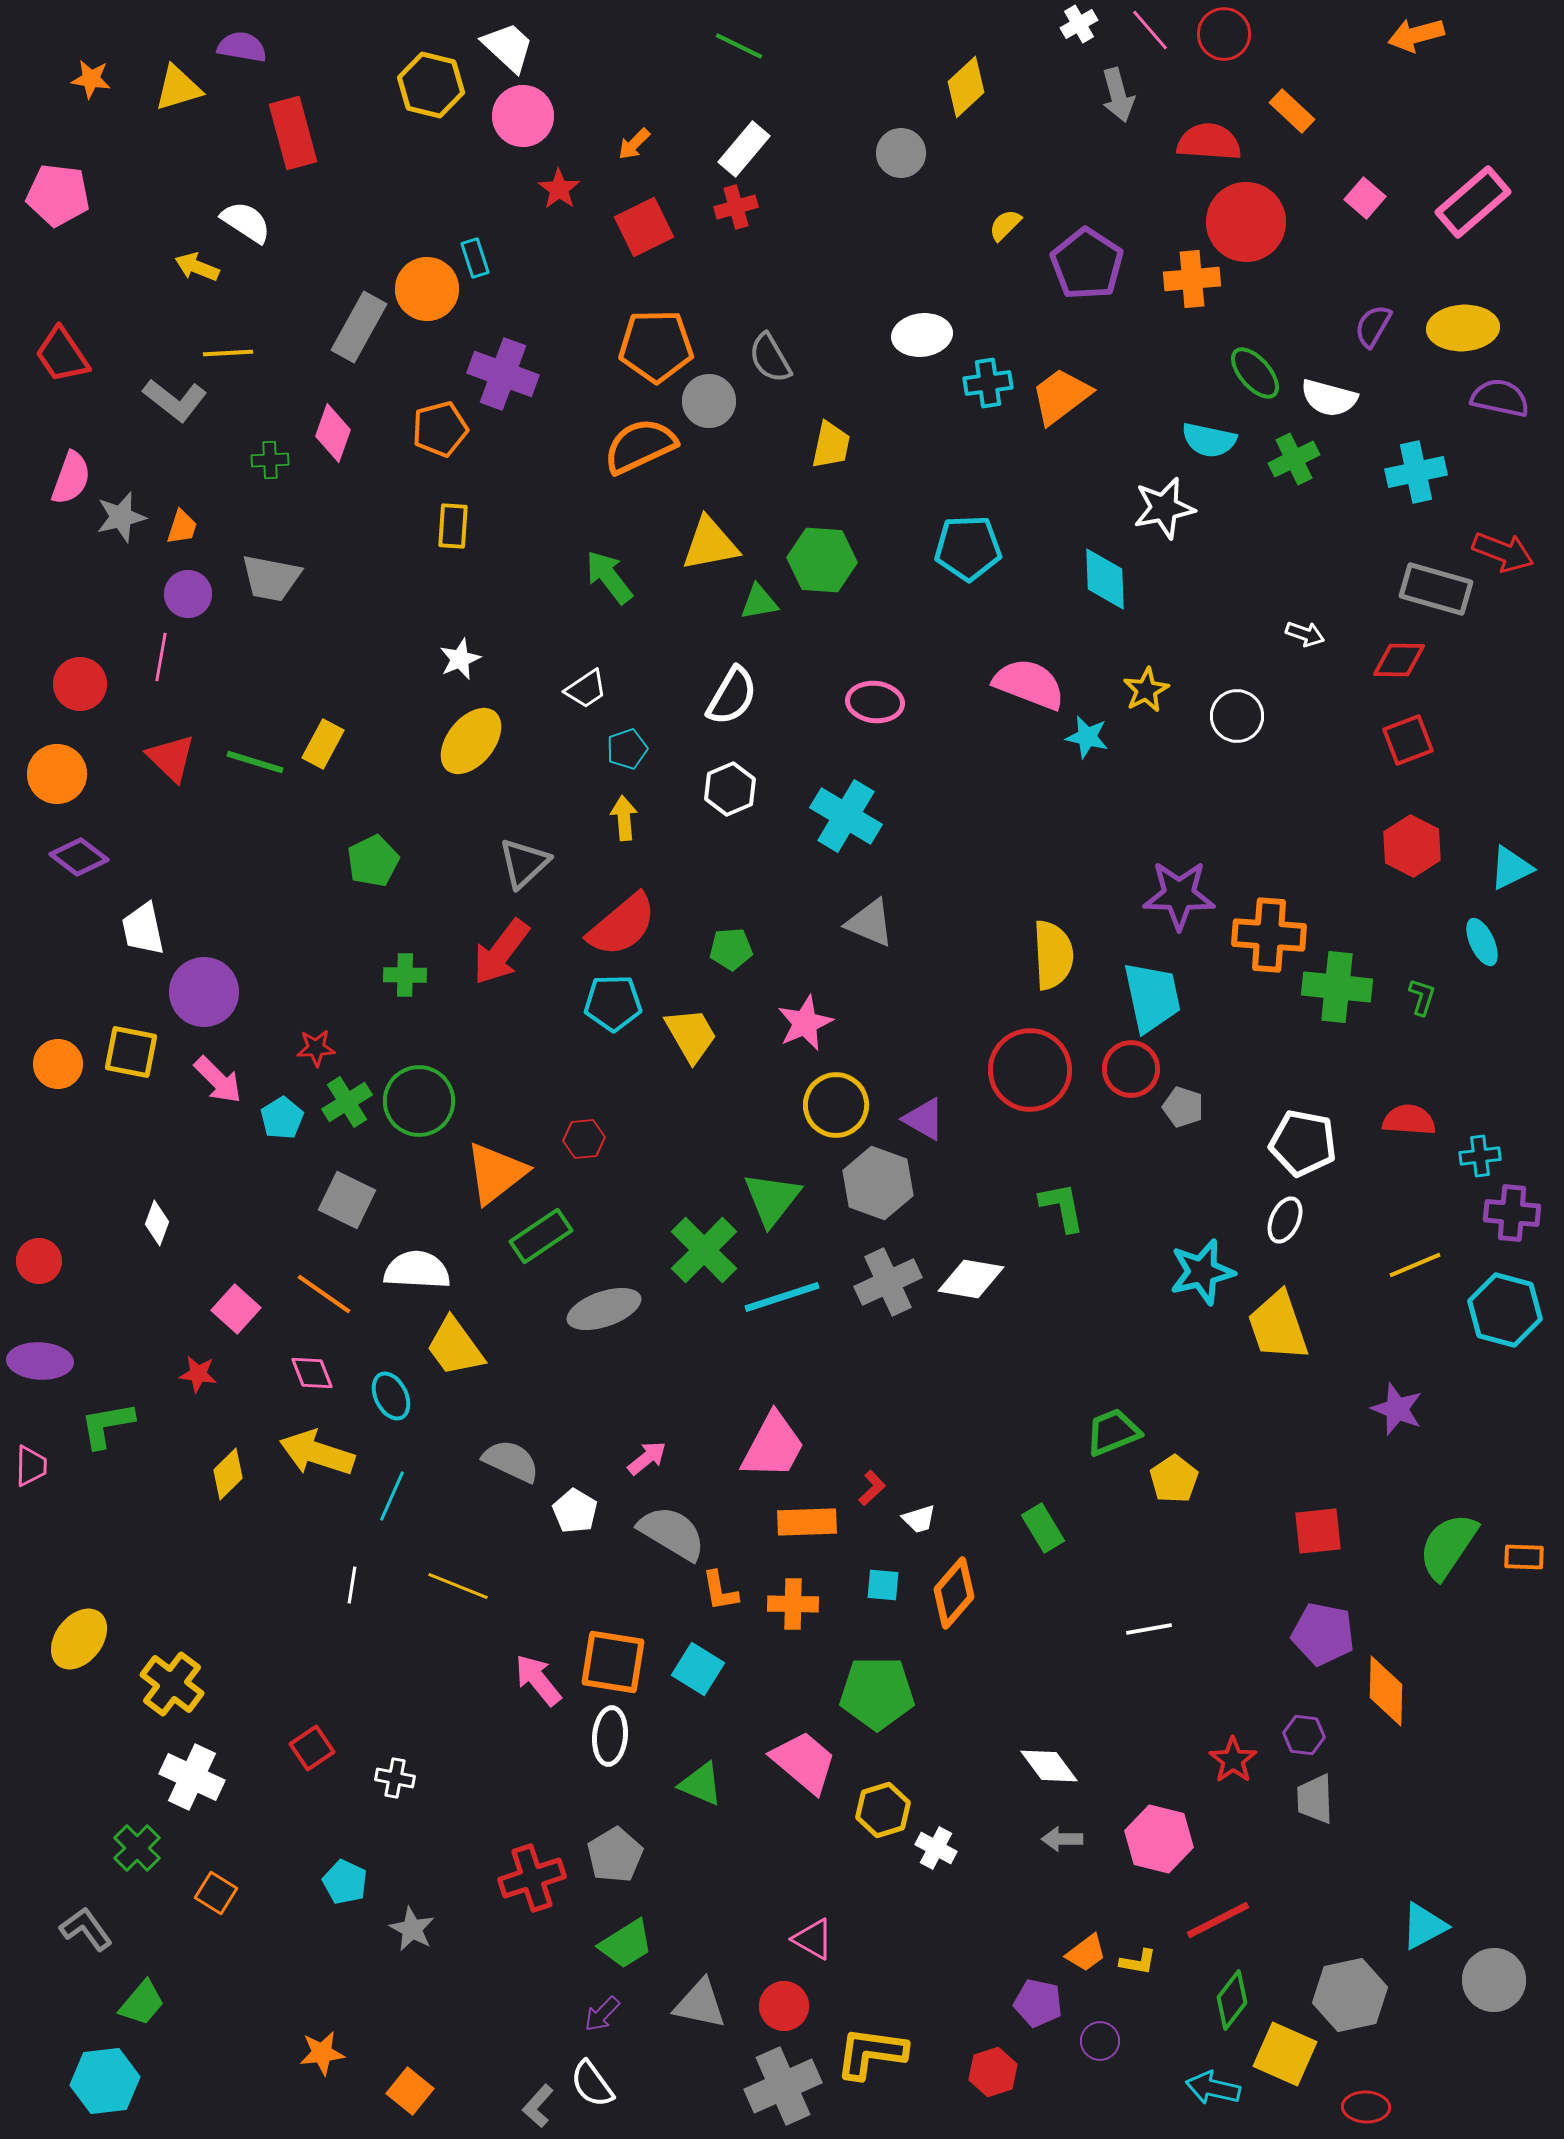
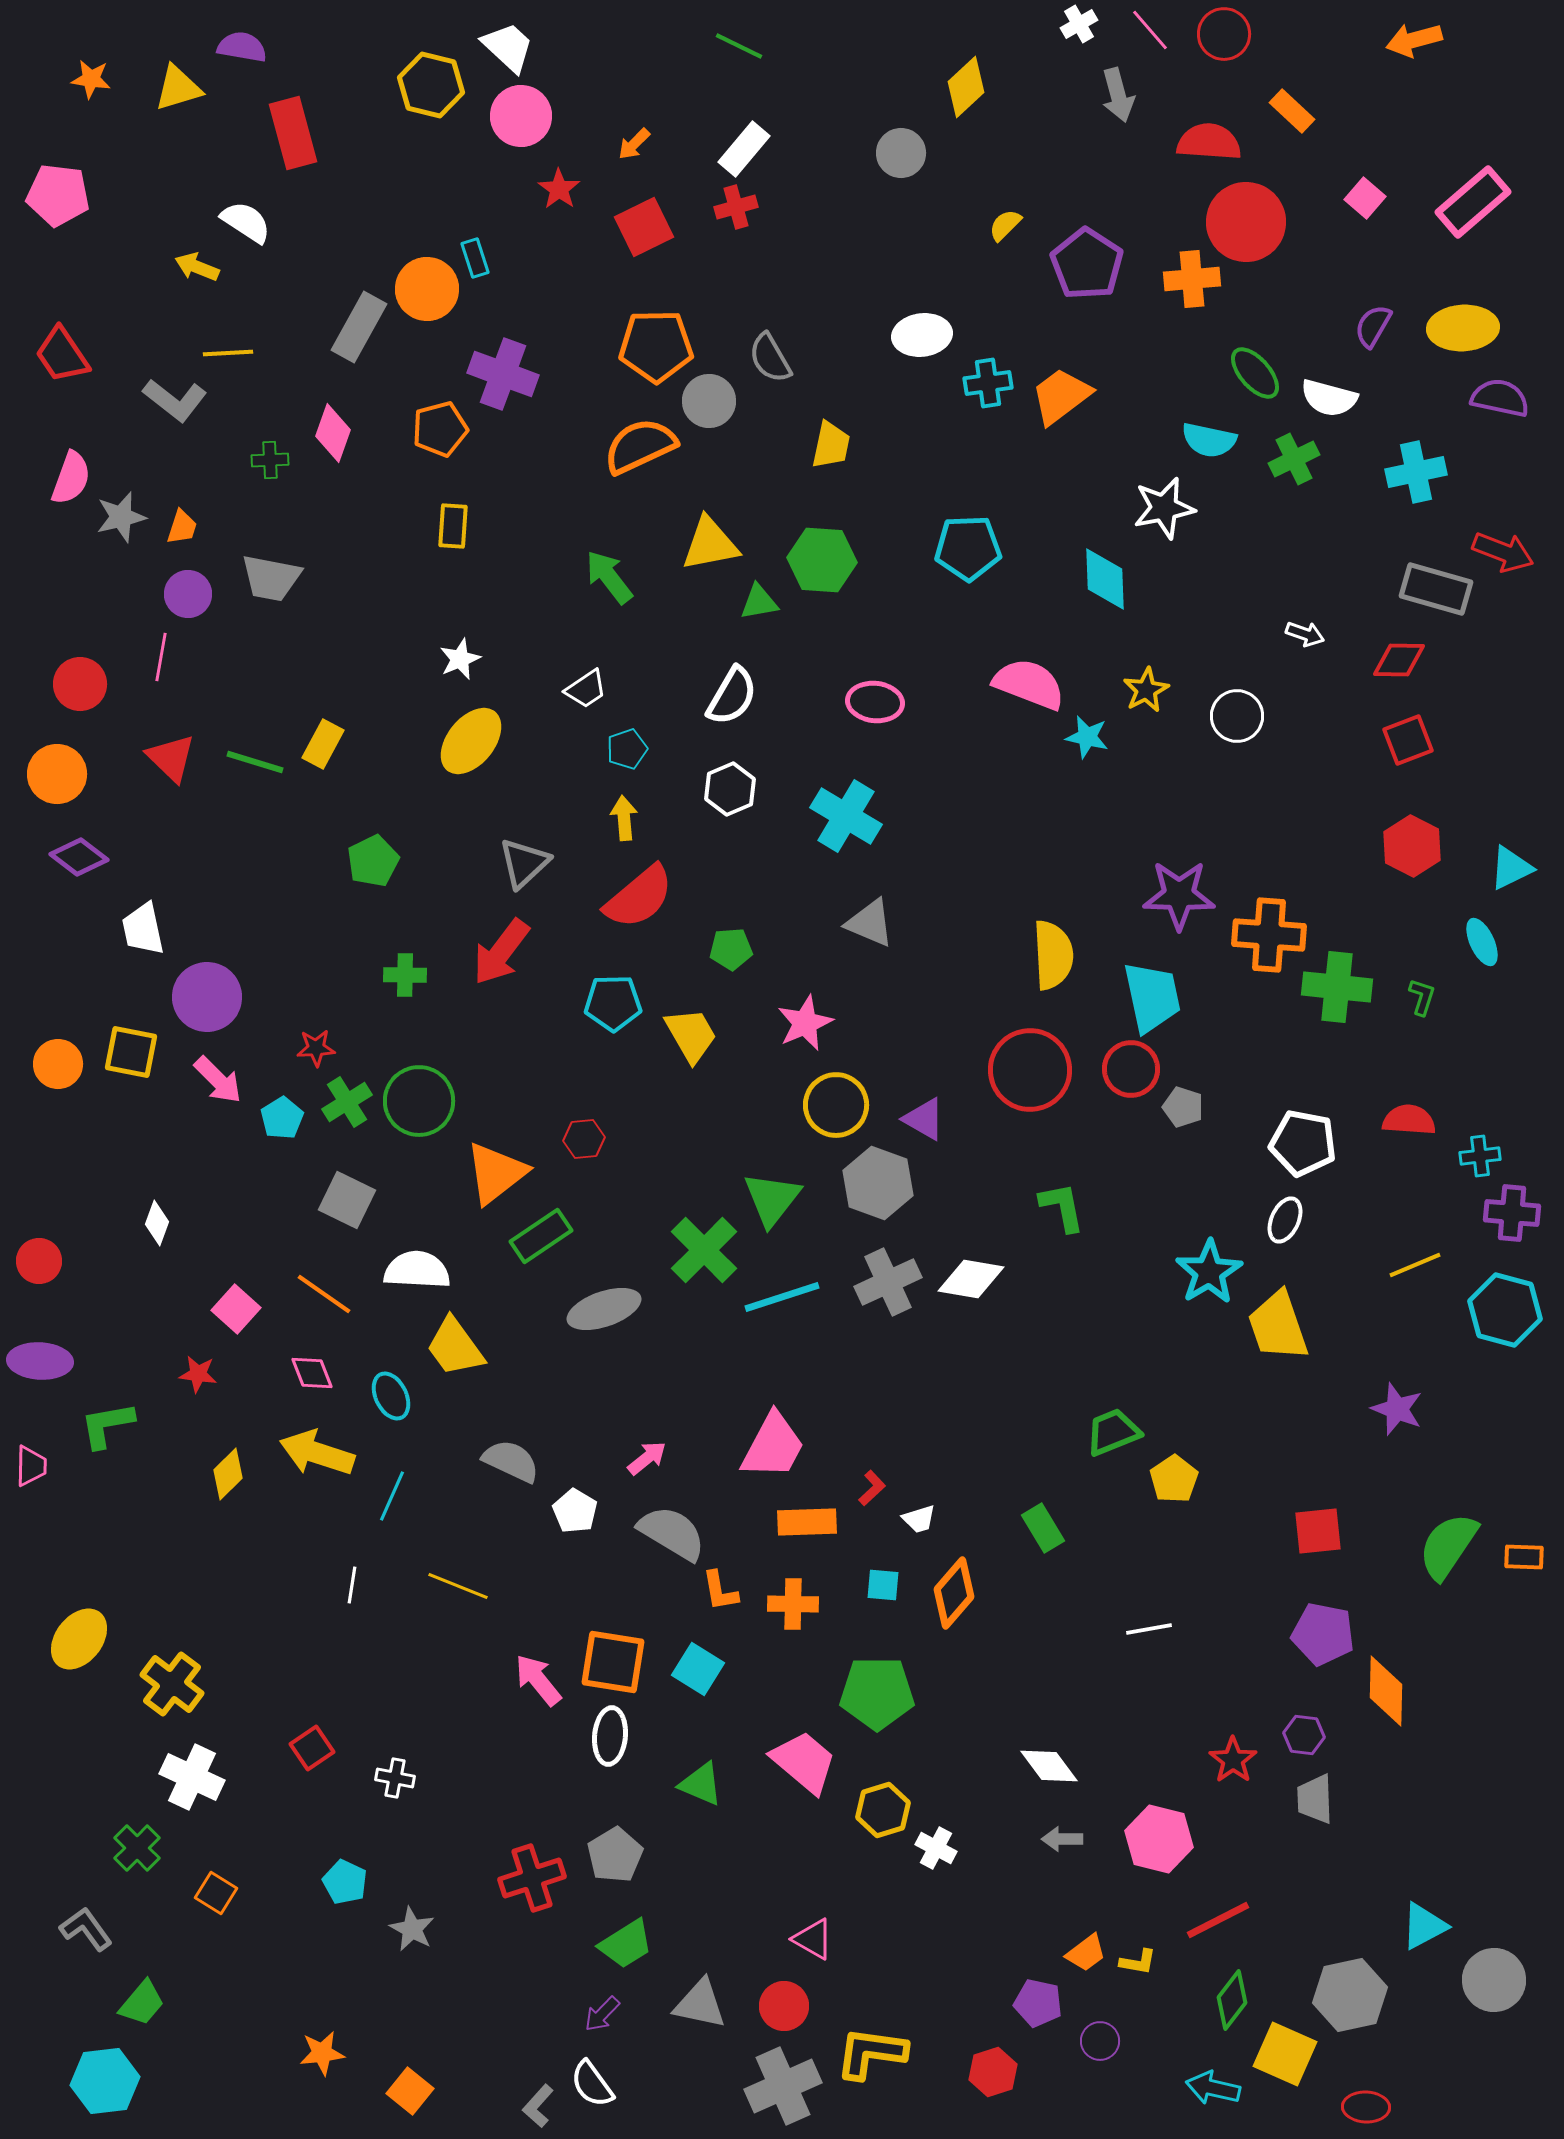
orange arrow at (1416, 35): moved 2 px left, 5 px down
pink circle at (523, 116): moved 2 px left
red semicircle at (622, 925): moved 17 px right, 28 px up
purple circle at (204, 992): moved 3 px right, 5 px down
cyan star at (1202, 1272): moved 7 px right; rotated 18 degrees counterclockwise
